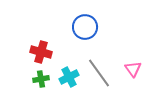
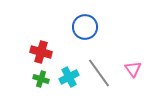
green cross: rotated 28 degrees clockwise
